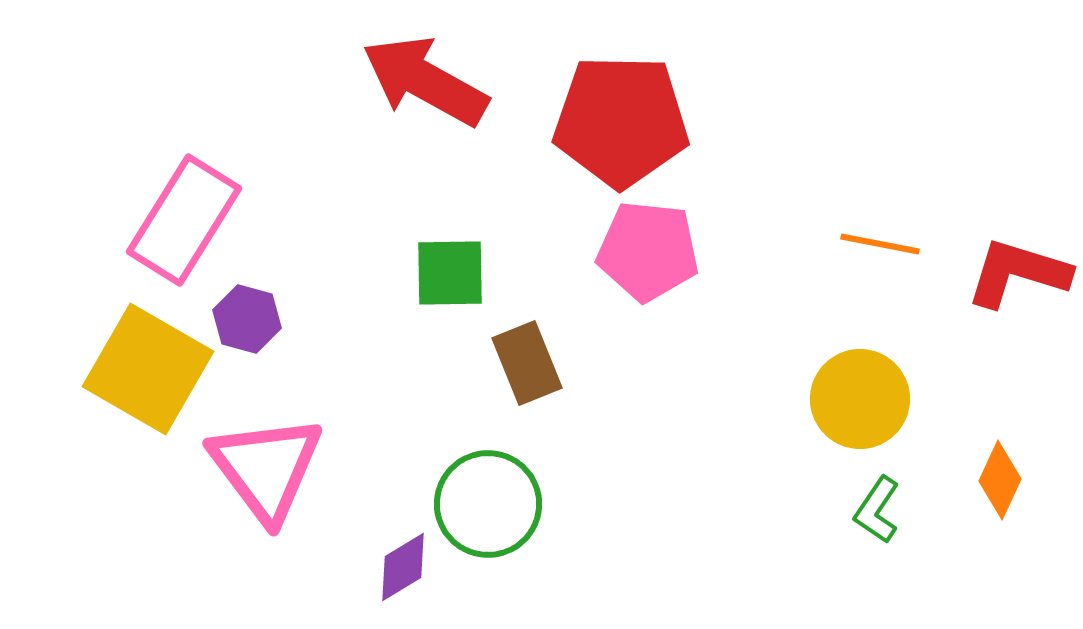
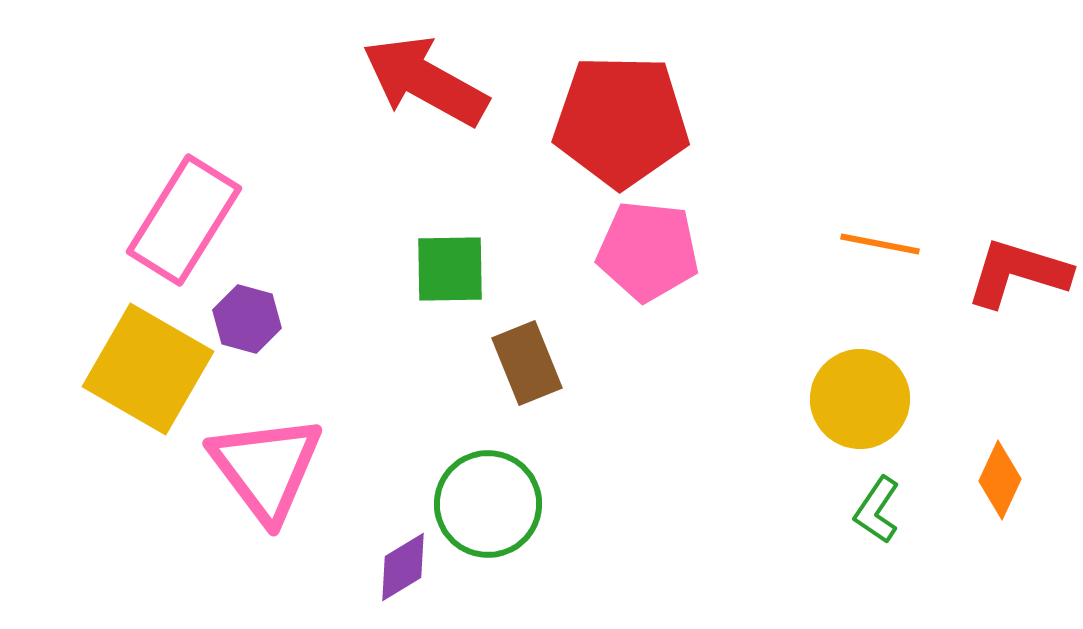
green square: moved 4 px up
